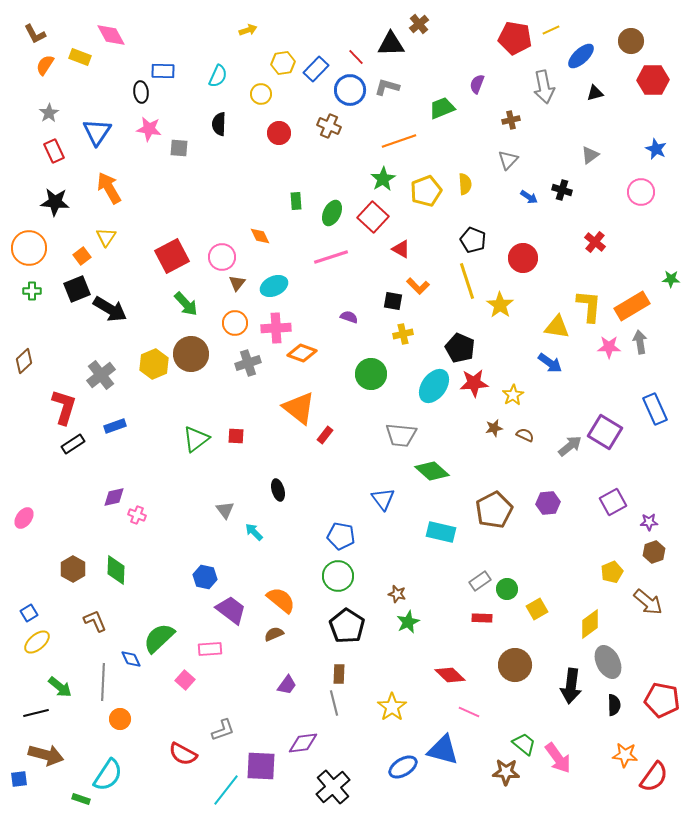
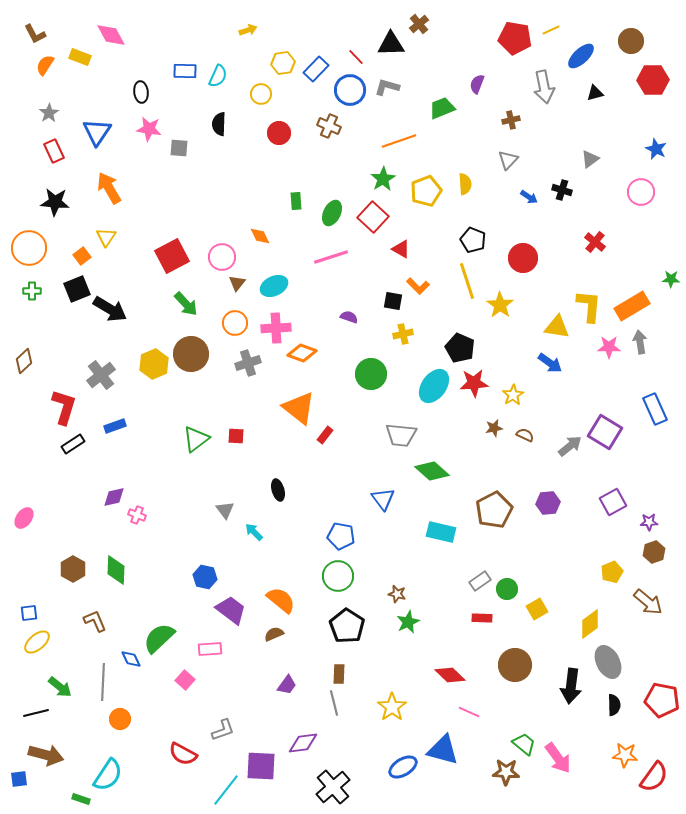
blue rectangle at (163, 71): moved 22 px right
gray triangle at (590, 155): moved 4 px down
blue square at (29, 613): rotated 24 degrees clockwise
